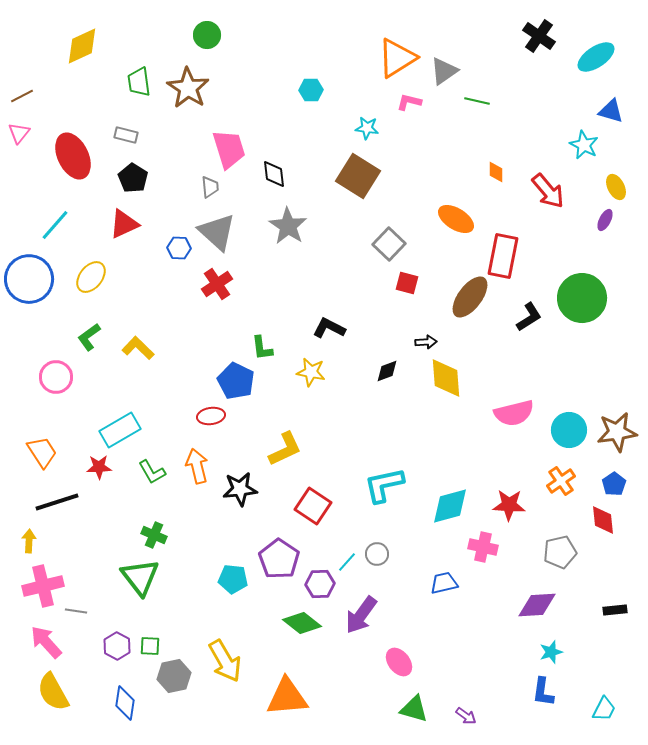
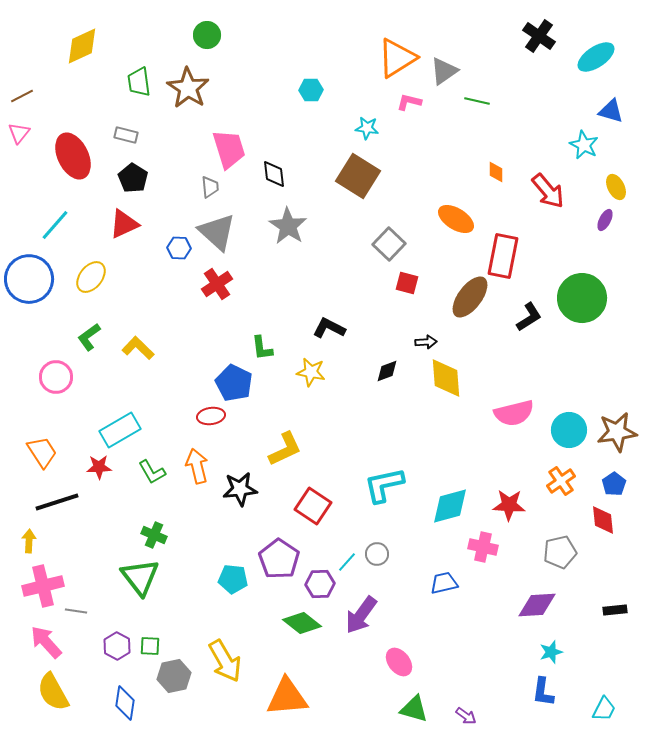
blue pentagon at (236, 381): moved 2 px left, 2 px down
